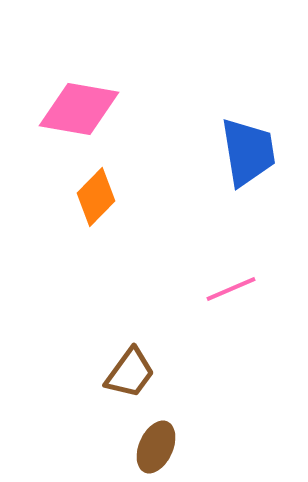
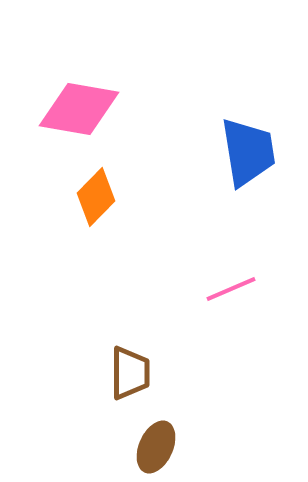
brown trapezoid: rotated 36 degrees counterclockwise
